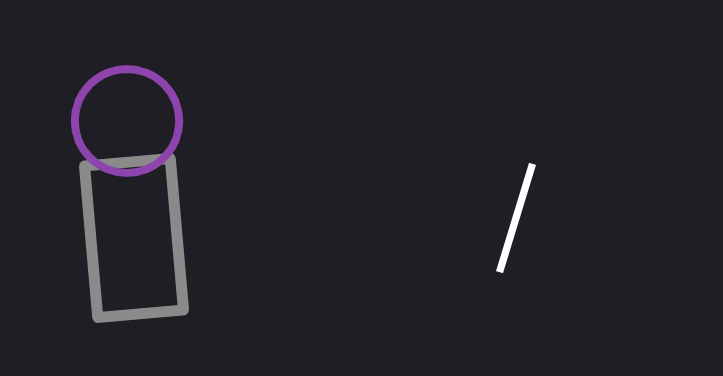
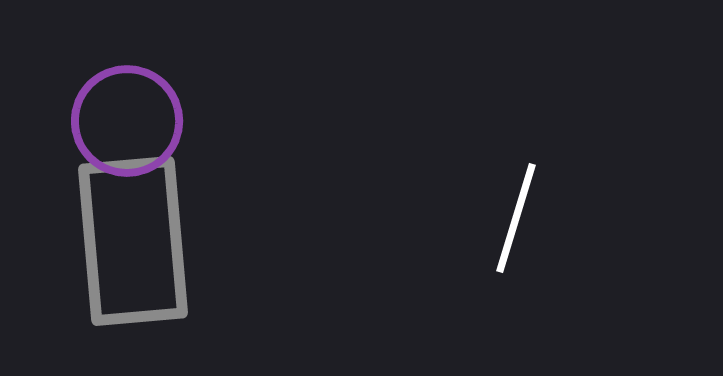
gray rectangle: moved 1 px left, 3 px down
